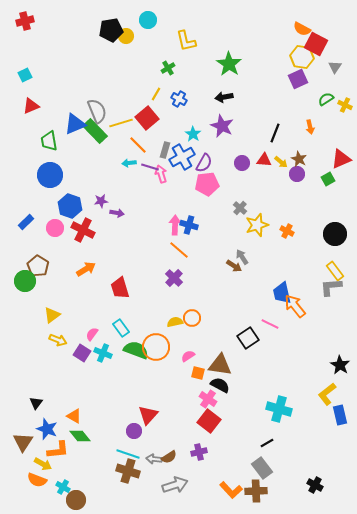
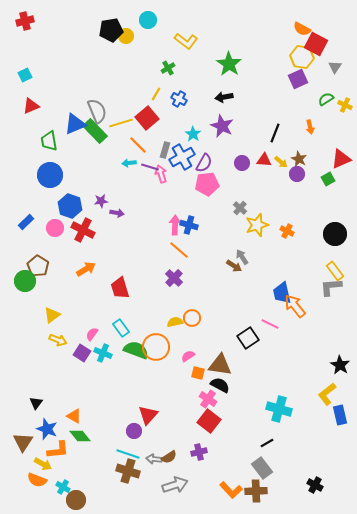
yellow L-shape at (186, 41): rotated 40 degrees counterclockwise
